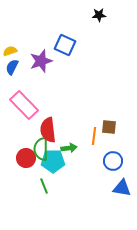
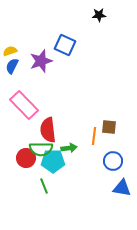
blue semicircle: moved 1 px up
green semicircle: rotated 90 degrees counterclockwise
